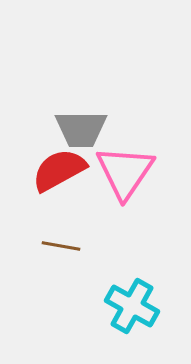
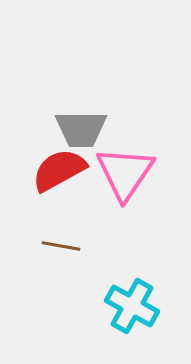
pink triangle: moved 1 px down
